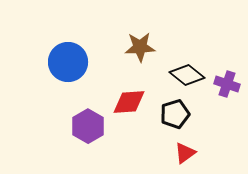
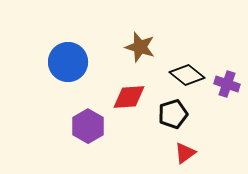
brown star: rotated 20 degrees clockwise
red diamond: moved 5 px up
black pentagon: moved 2 px left
